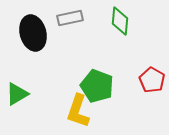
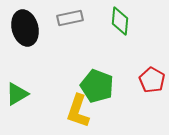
black ellipse: moved 8 px left, 5 px up
